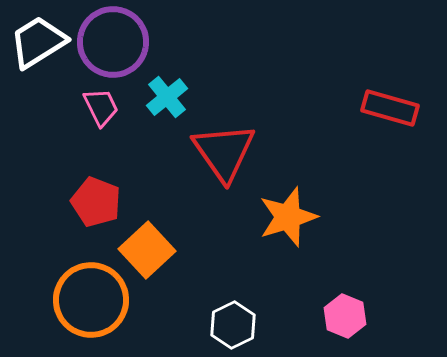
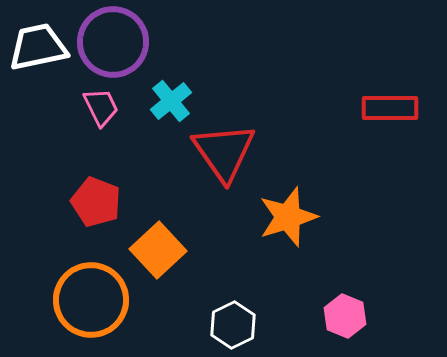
white trapezoid: moved 5 px down; rotated 20 degrees clockwise
cyan cross: moved 4 px right, 4 px down
red rectangle: rotated 16 degrees counterclockwise
orange square: moved 11 px right
